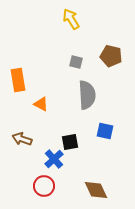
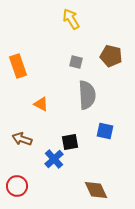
orange rectangle: moved 14 px up; rotated 10 degrees counterclockwise
red circle: moved 27 px left
